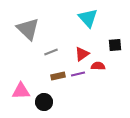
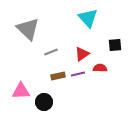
red semicircle: moved 2 px right, 2 px down
